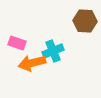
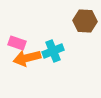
orange arrow: moved 5 px left, 5 px up
